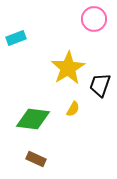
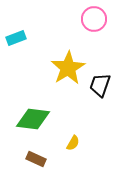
yellow semicircle: moved 34 px down
